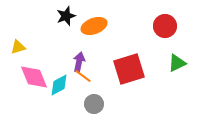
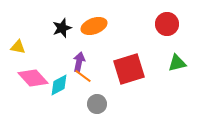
black star: moved 4 px left, 12 px down
red circle: moved 2 px right, 2 px up
yellow triangle: rotated 28 degrees clockwise
green triangle: rotated 12 degrees clockwise
pink diamond: moved 1 px left, 1 px down; rotated 20 degrees counterclockwise
gray circle: moved 3 px right
